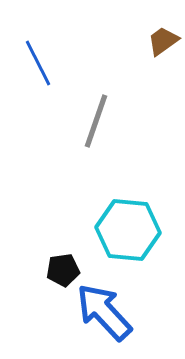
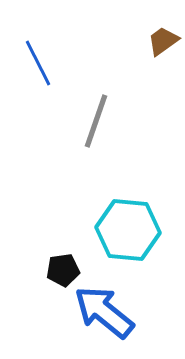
blue arrow: rotated 8 degrees counterclockwise
